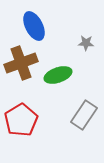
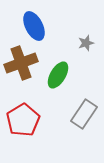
gray star: rotated 21 degrees counterclockwise
green ellipse: rotated 40 degrees counterclockwise
gray rectangle: moved 1 px up
red pentagon: moved 2 px right
